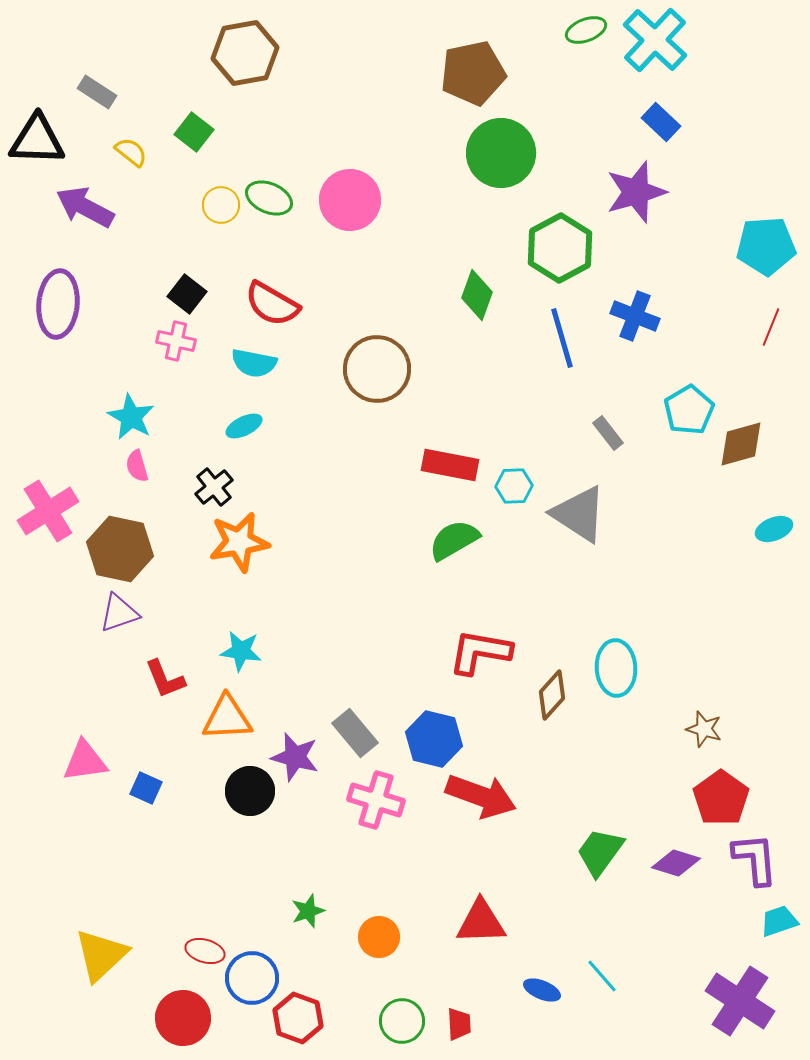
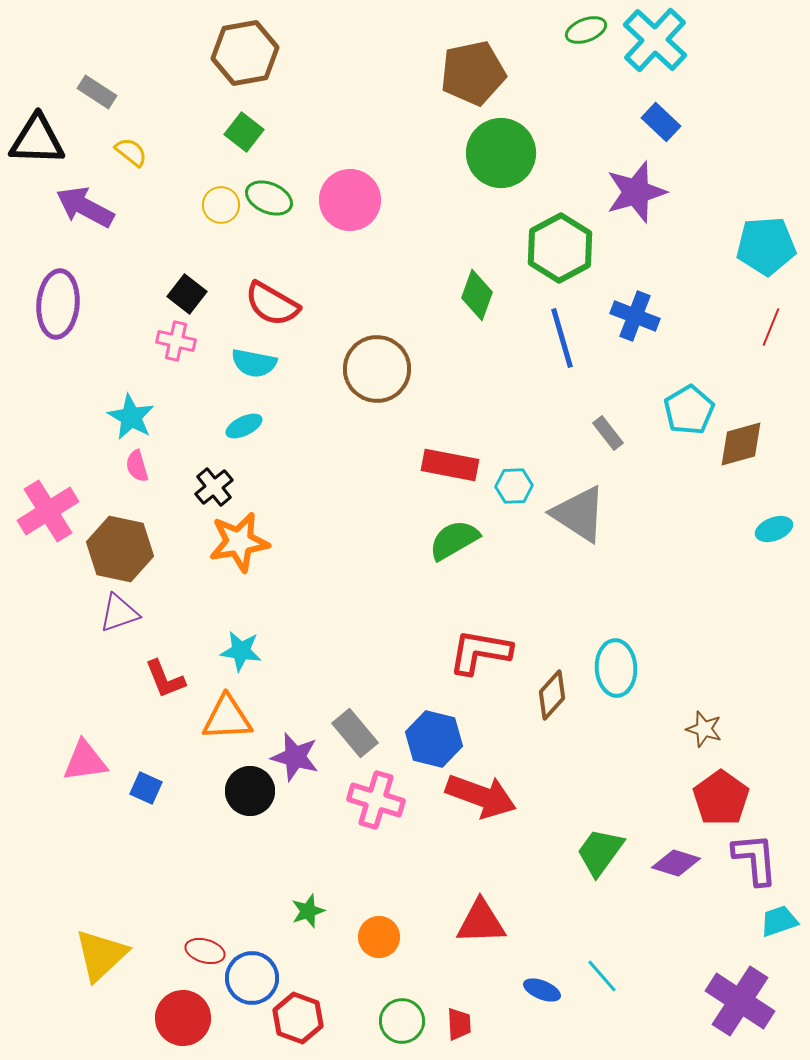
green square at (194, 132): moved 50 px right
